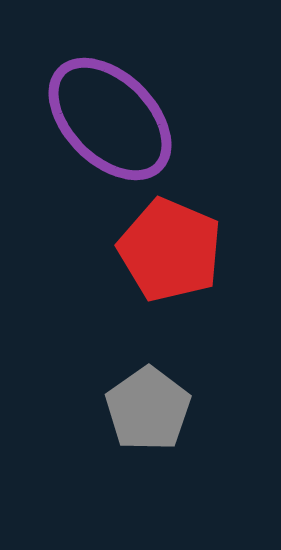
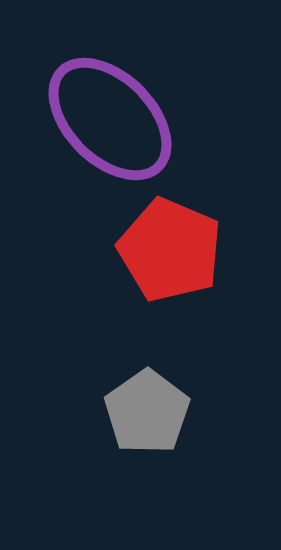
gray pentagon: moved 1 px left, 3 px down
